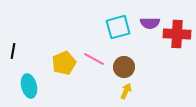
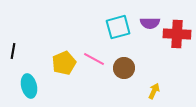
brown circle: moved 1 px down
yellow arrow: moved 28 px right
